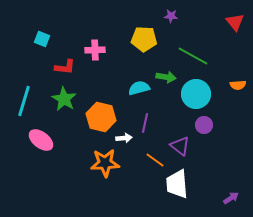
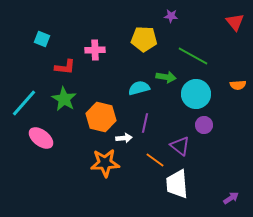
cyan line: moved 2 px down; rotated 24 degrees clockwise
pink ellipse: moved 2 px up
